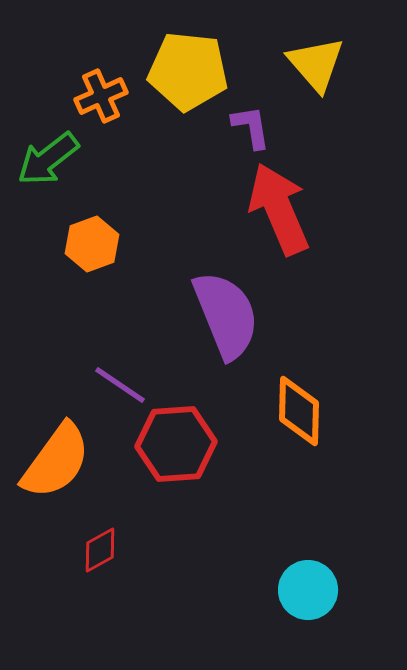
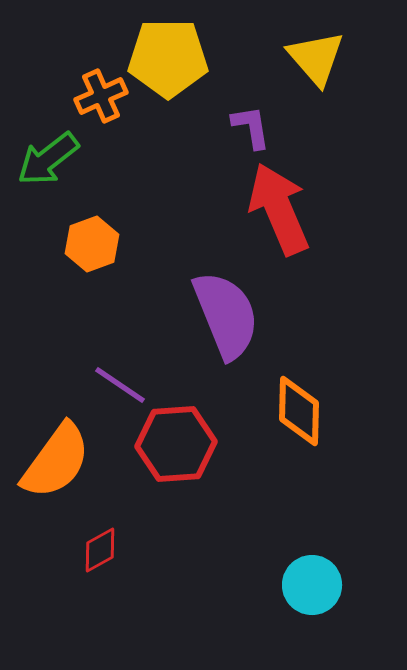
yellow triangle: moved 6 px up
yellow pentagon: moved 20 px left, 13 px up; rotated 6 degrees counterclockwise
cyan circle: moved 4 px right, 5 px up
